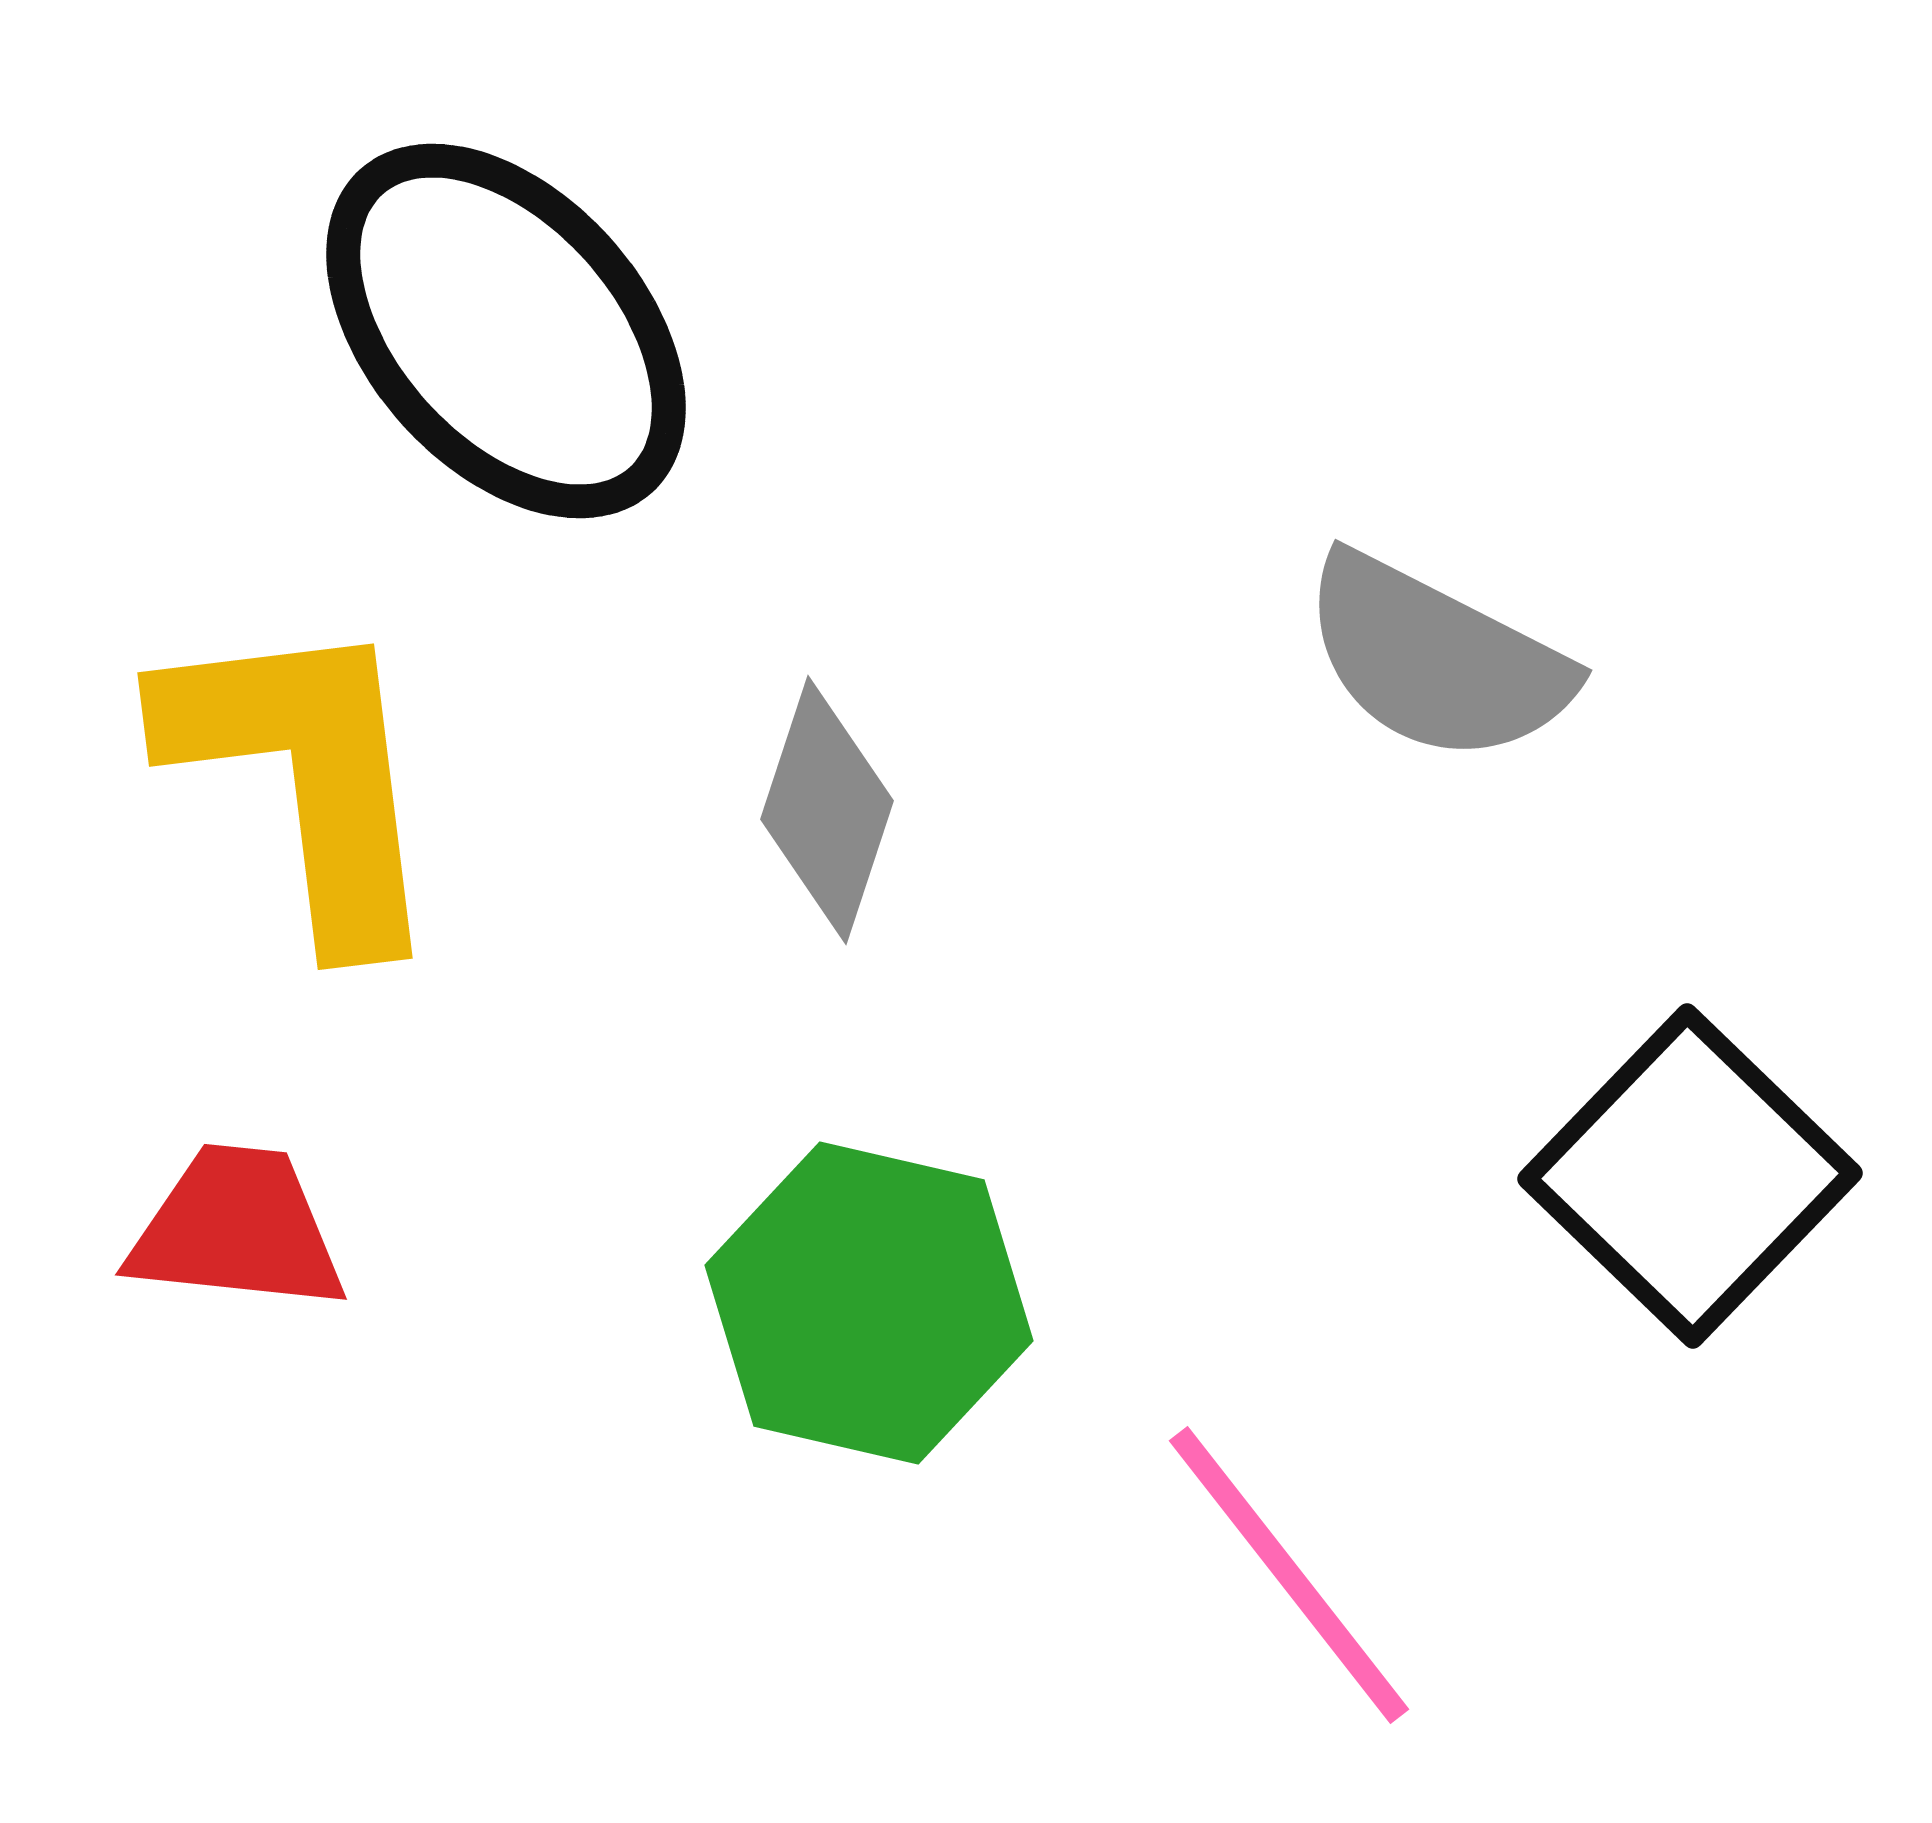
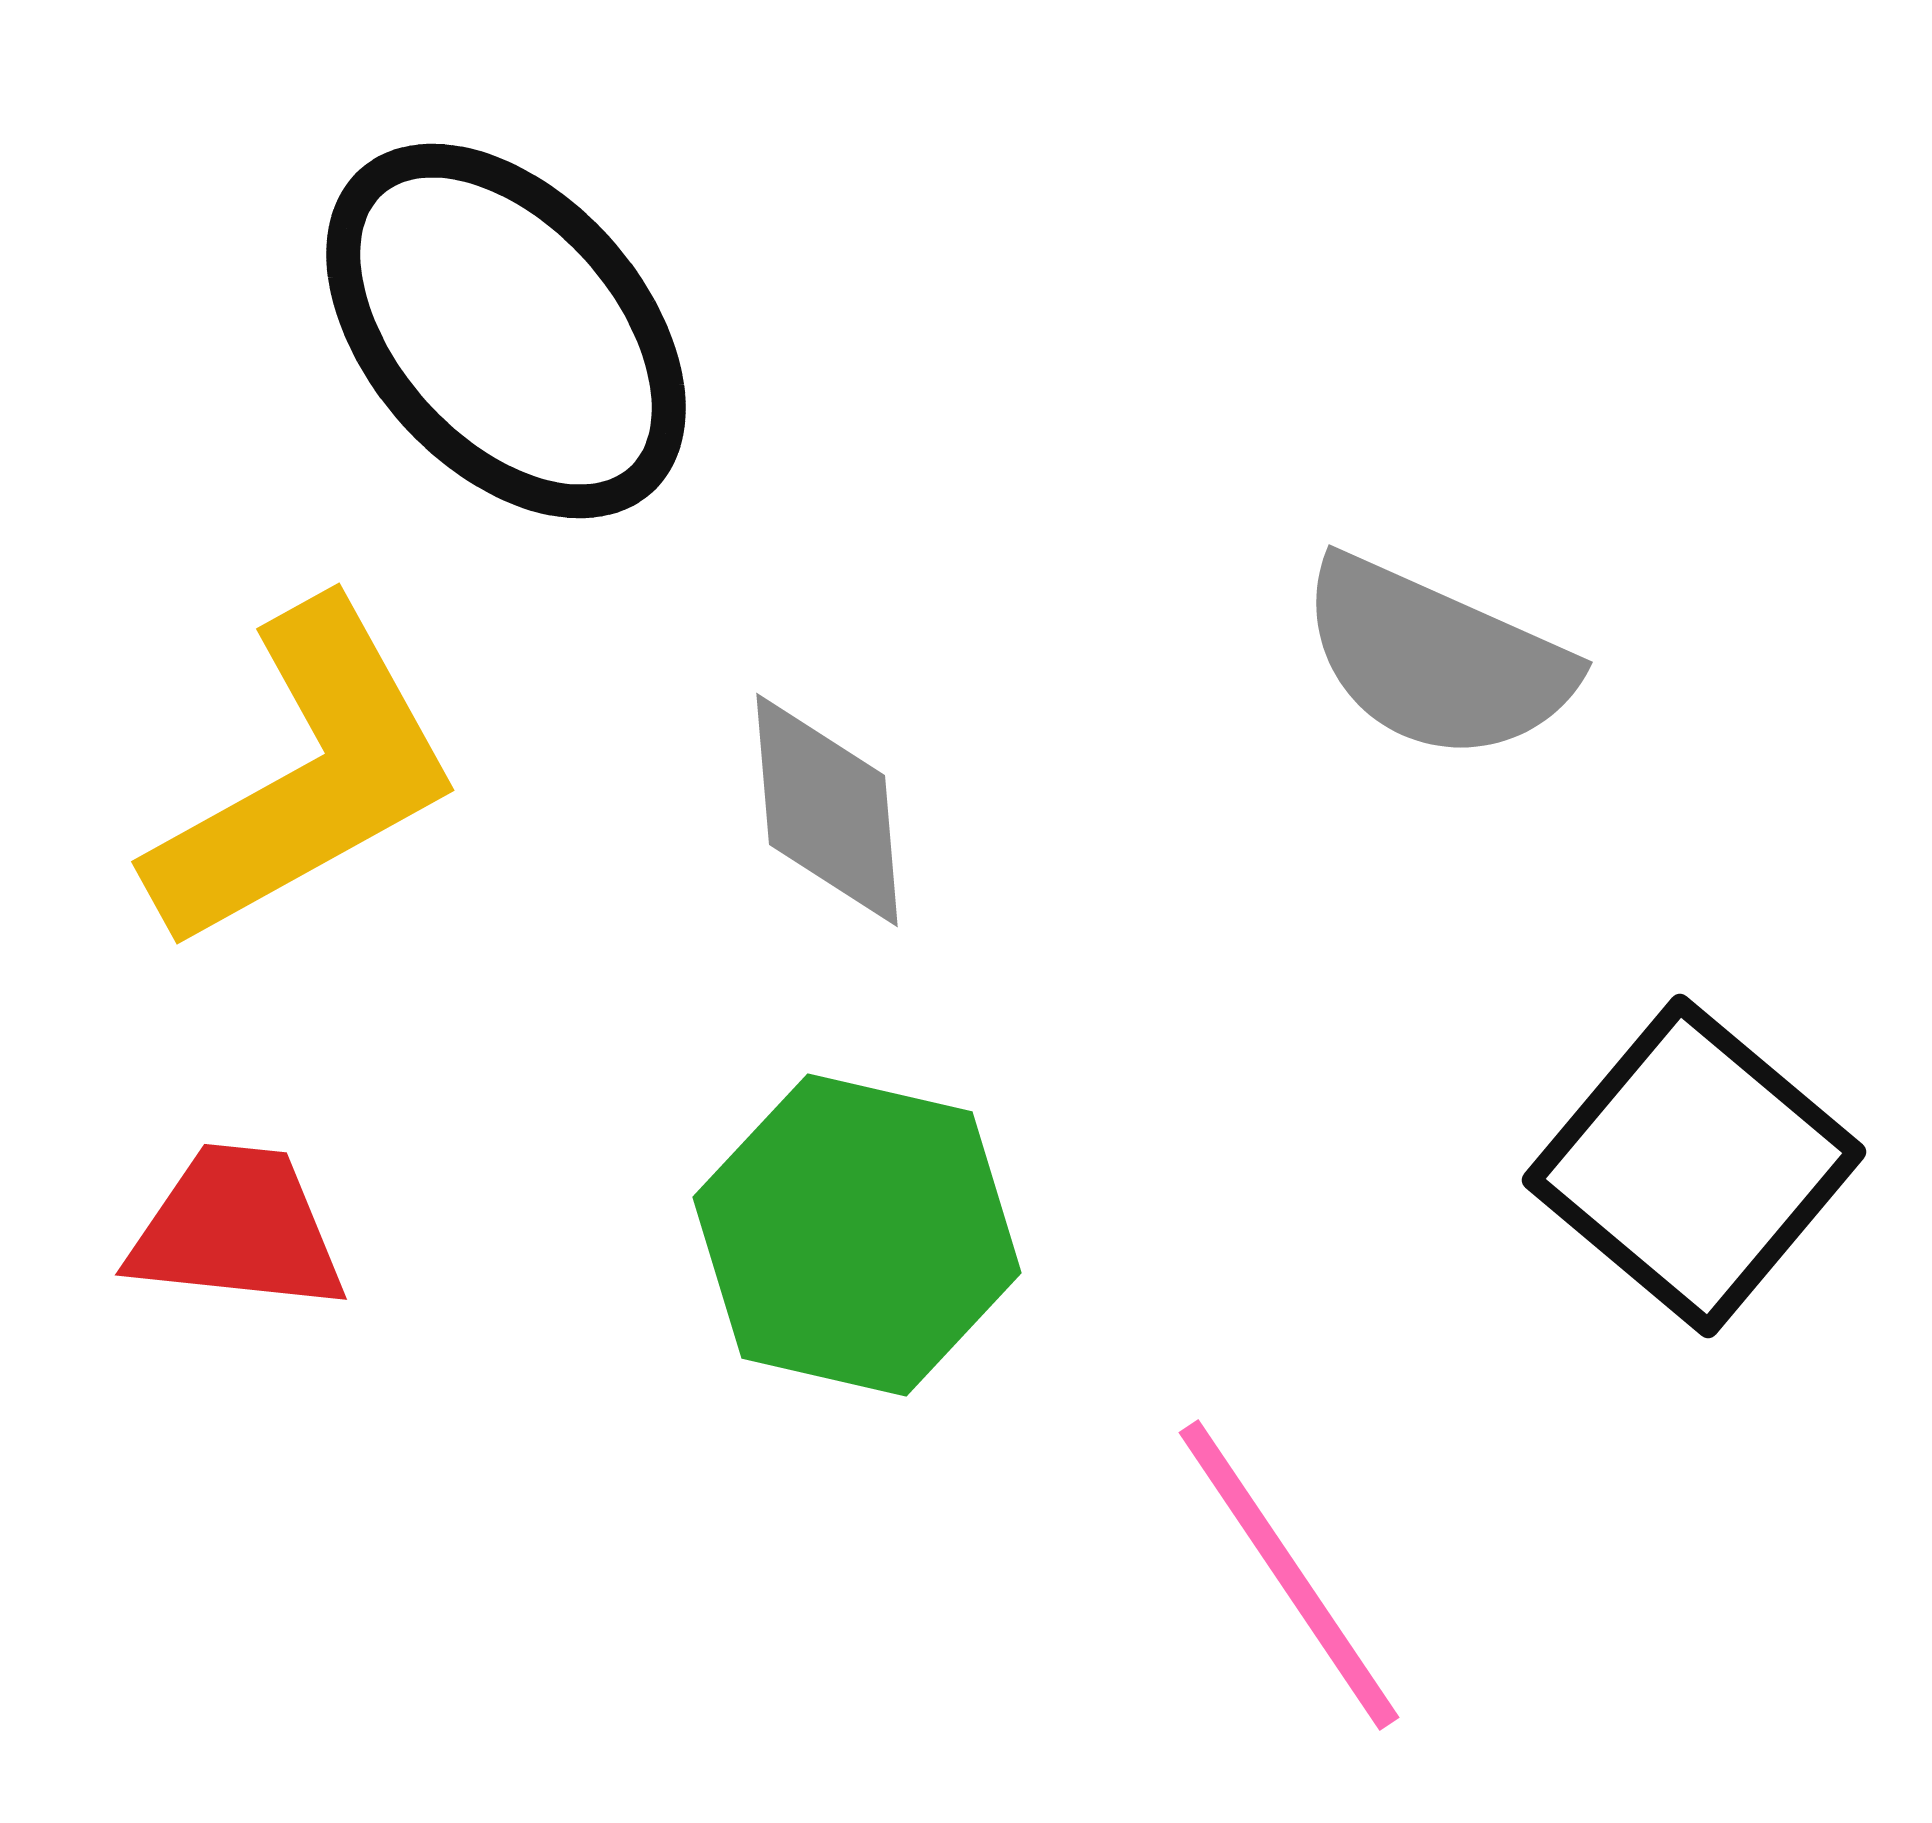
gray semicircle: rotated 3 degrees counterclockwise
yellow L-shape: rotated 68 degrees clockwise
gray diamond: rotated 23 degrees counterclockwise
black square: moved 4 px right, 10 px up; rotated 4 degrees counterclockwise
green hexagon: moved 12 px left, 68 px up
pink line: rotated 4 degrees clockwise
